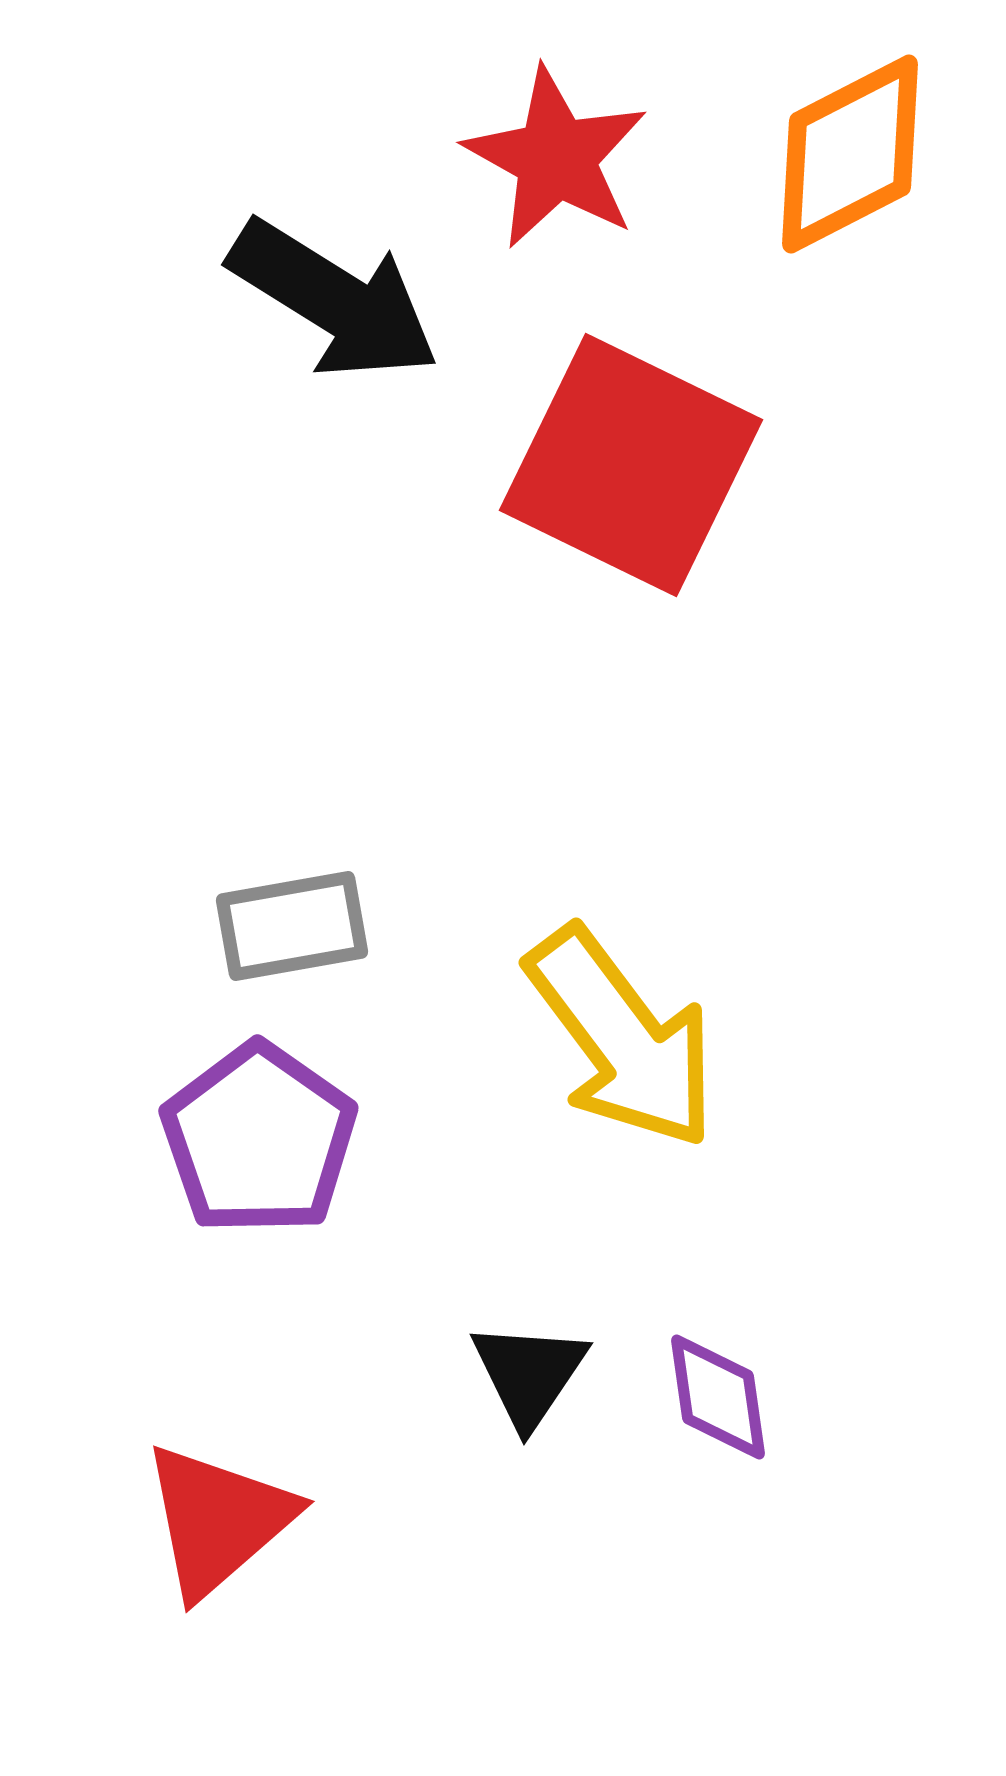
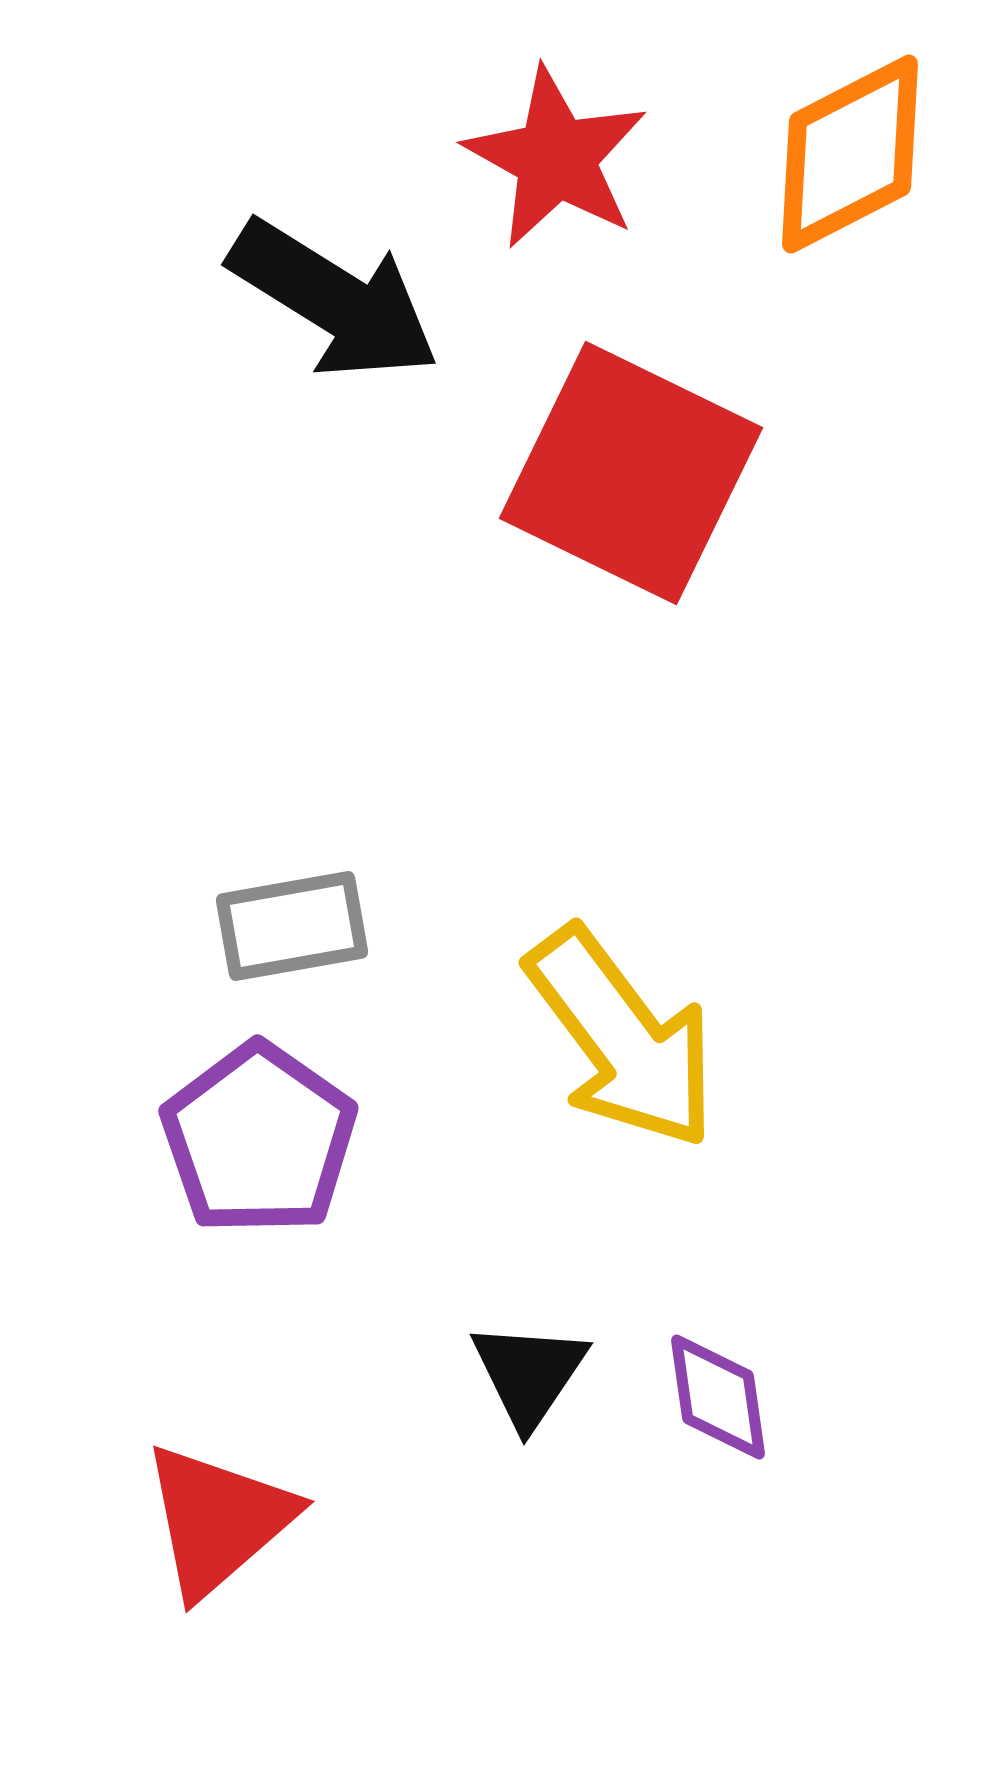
red square: moved 8 px down
